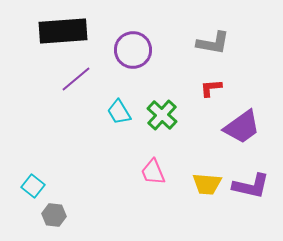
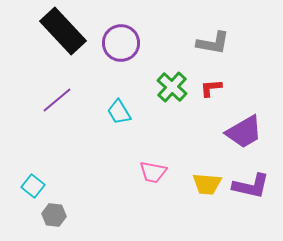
black rectangle: rotated 51 degrees clockwise
purple circle: moved 12 px left, 7 px up
purple line: moved 19 px left, 21 px down
green cross: moved 10 px right, 28 px up
purple trapezoid: moved 2 px right, 5 px down; rotated 6 degrees clockwise
pink trapezoid: rotated 56 degrees counterclockwise
